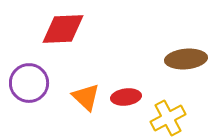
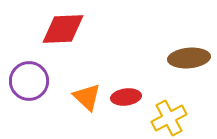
brown ellipse: moved 3 px right, 1 px up
purple circle: moved 2 px up
orange triangle: moved 1 px right
yellow cross: moved 1 px right
